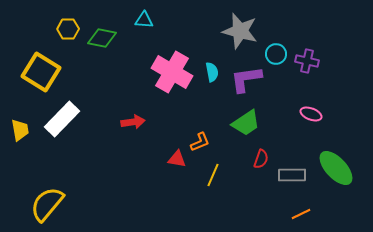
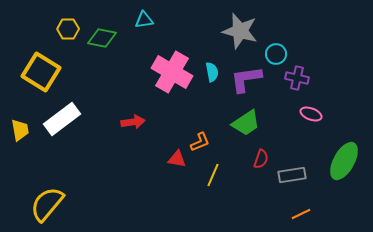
cyan triangle: rotated 12 degrees counterclockwise
purple cross: moved 10 px left, 17 px down
white rectangle: rotated 9 degrees clockwise
green ellipse: moved 8 px right, 7 px up; rotated 72 degrees clockwise
gray rectangle: rotated 8 degrees counterclockwise
